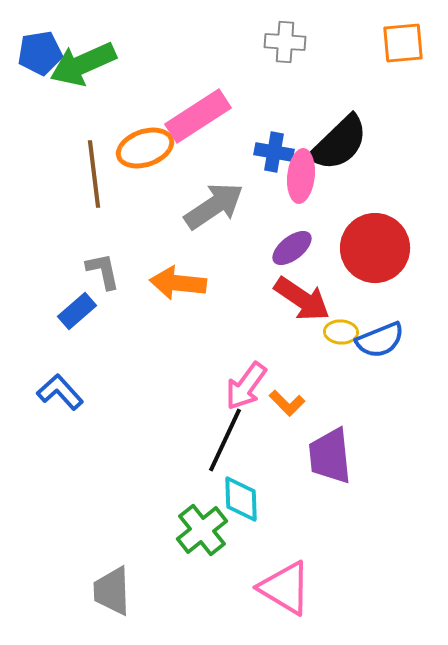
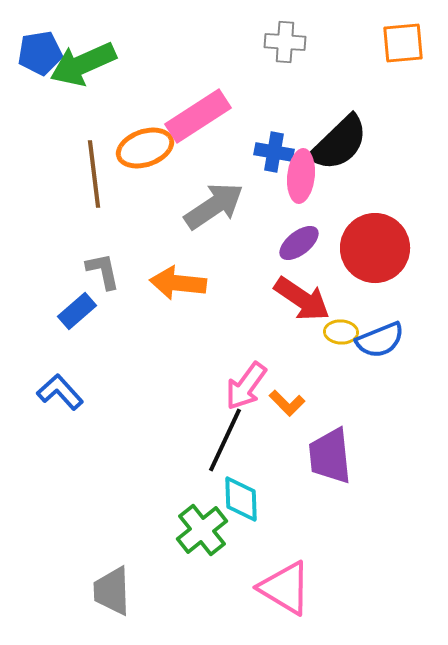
purple ellipse: moved 7 px right, 5 px up
